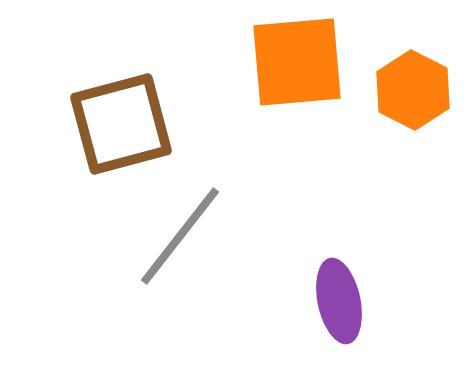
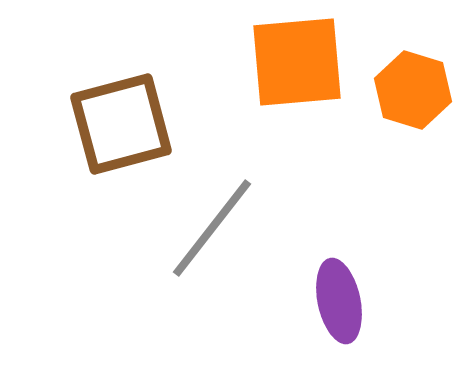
orange hexagon: rotated 10 degrees counterclockwise
gray line: moved 32 px right, 8 px up
